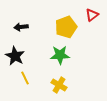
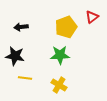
red triangle: moved 2 px down
black star: rotated 18 degrees counterclockwise
yellow line: rotated 56 degrees counterclockwise
